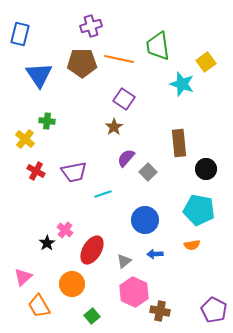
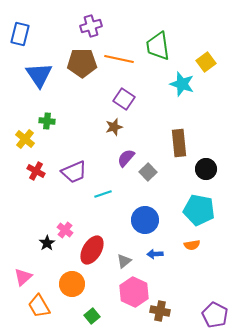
brown star: rotated 18 degrees clockwise
purple trapezoid: rotated 12 degrees counterclockwise
purple pentagon: moved 1 px right, 5 px down
